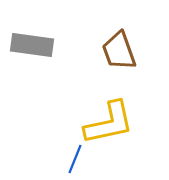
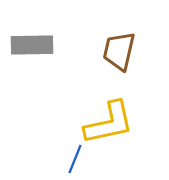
gray rectangle: rotated 9 degrees counterclockwise
brown trapezoid: rotated 33 degrees clockwise
